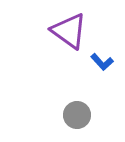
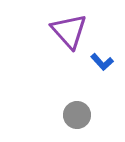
purple triangle: rotated 12 degrees clockwise
